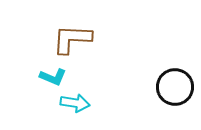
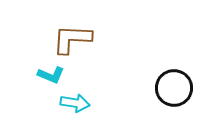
cyan L-shape: moved 2 px left, 2 px up
black circle: moved 1 px left, 1 px down
